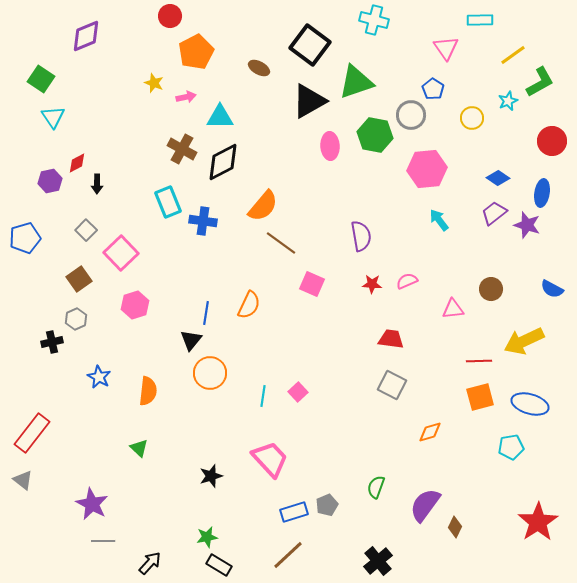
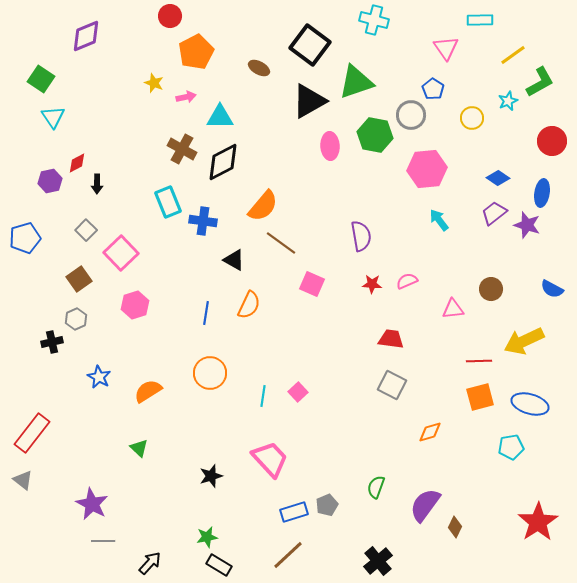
black triangle at (191, 340): moved 43 px right, 80 px up; rotated 40 degrees counterclockwise
orange semicircle at (148, 391): rotated 128 degrees counterclockwise
